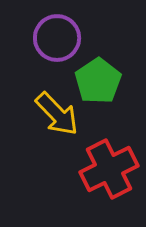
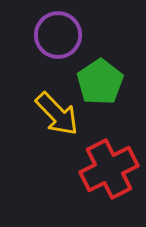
purple circle: moved 1 px right, 3 px up
green pentagon: moved 2 px right, 1 px down
